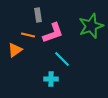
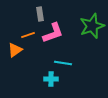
gray rectangle: moved 2 px right, 1 px up
green star: moved 1 px right
orange line: rotated 32 degrees counterclockwise
cyan line: moved 1 px right, 4 px down; rotated 36 degrees counterclockwise
